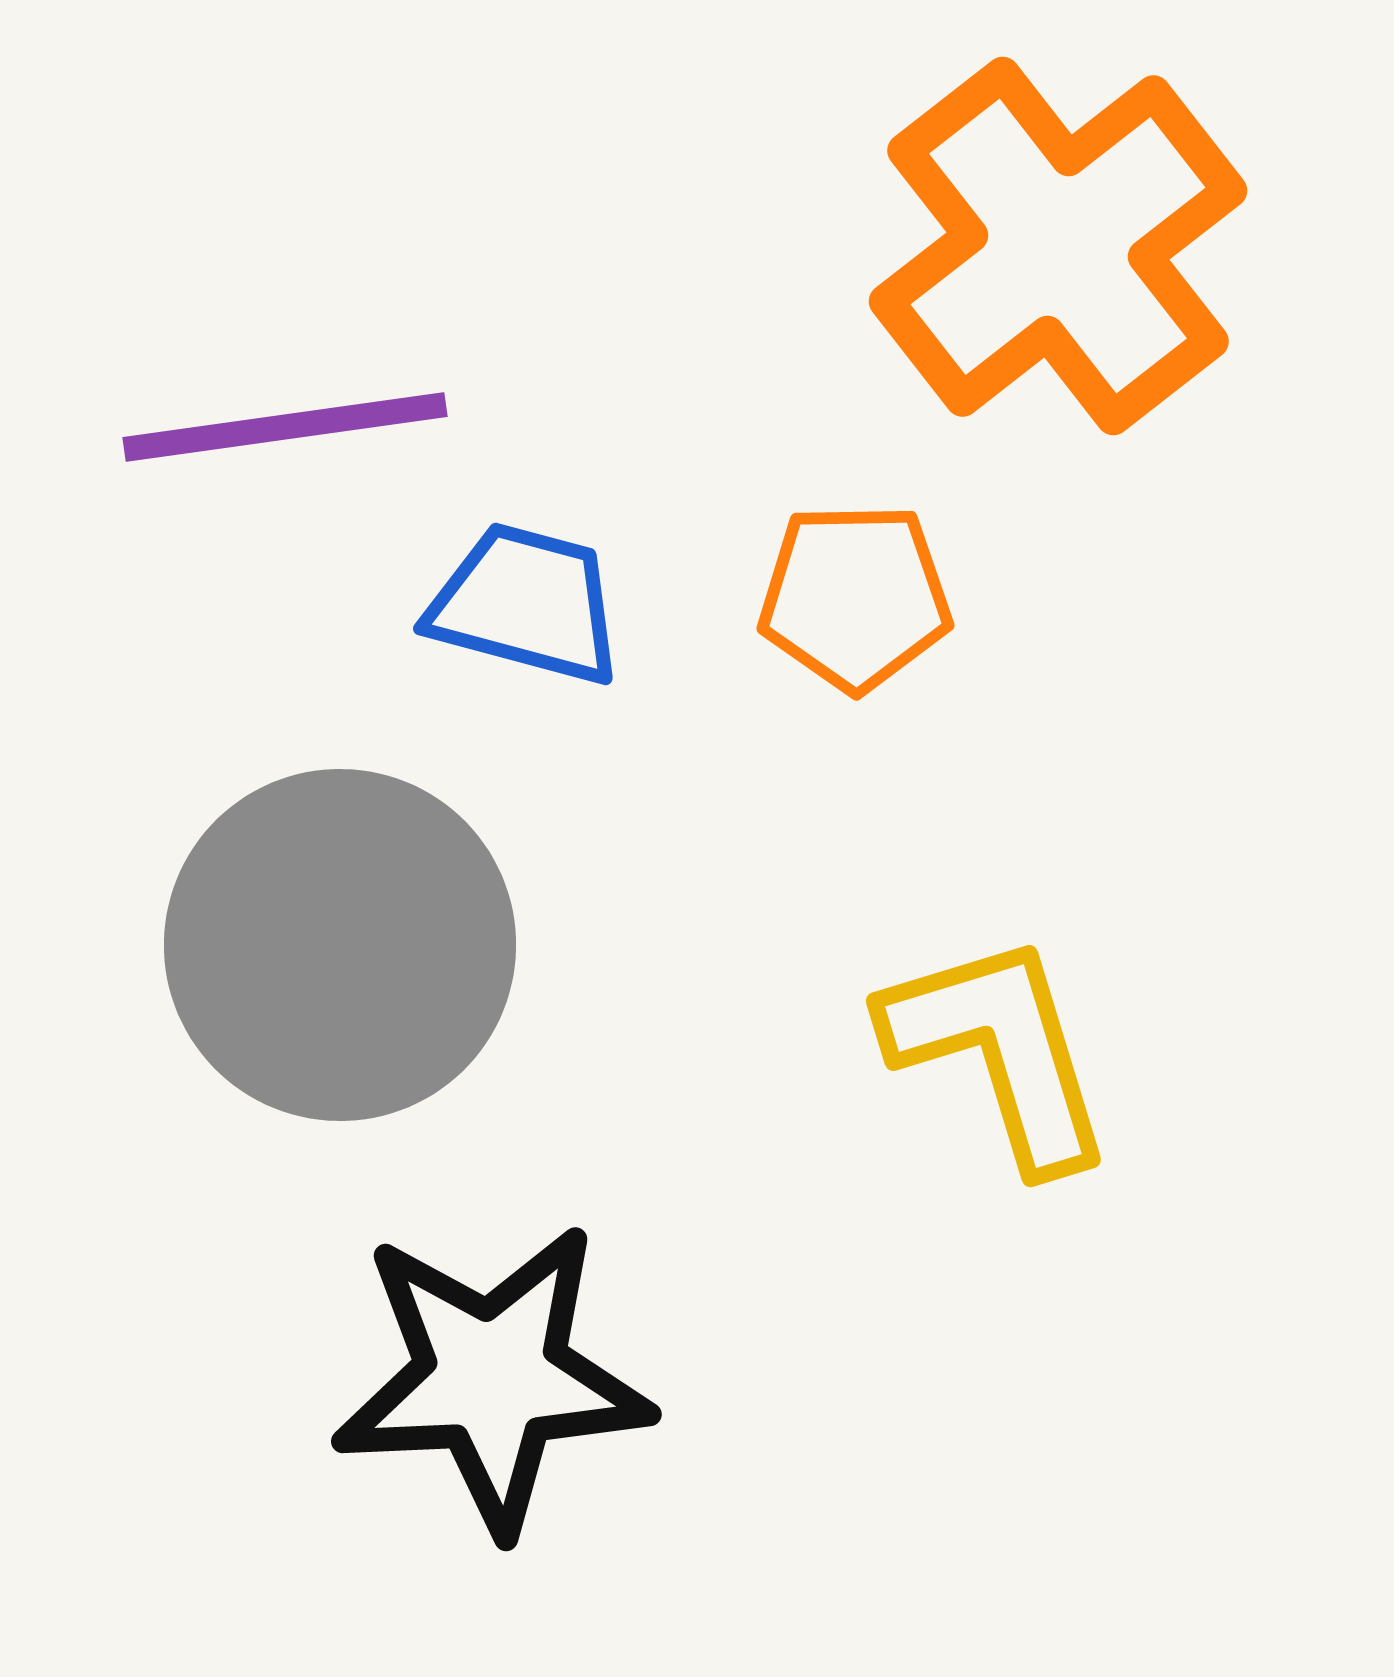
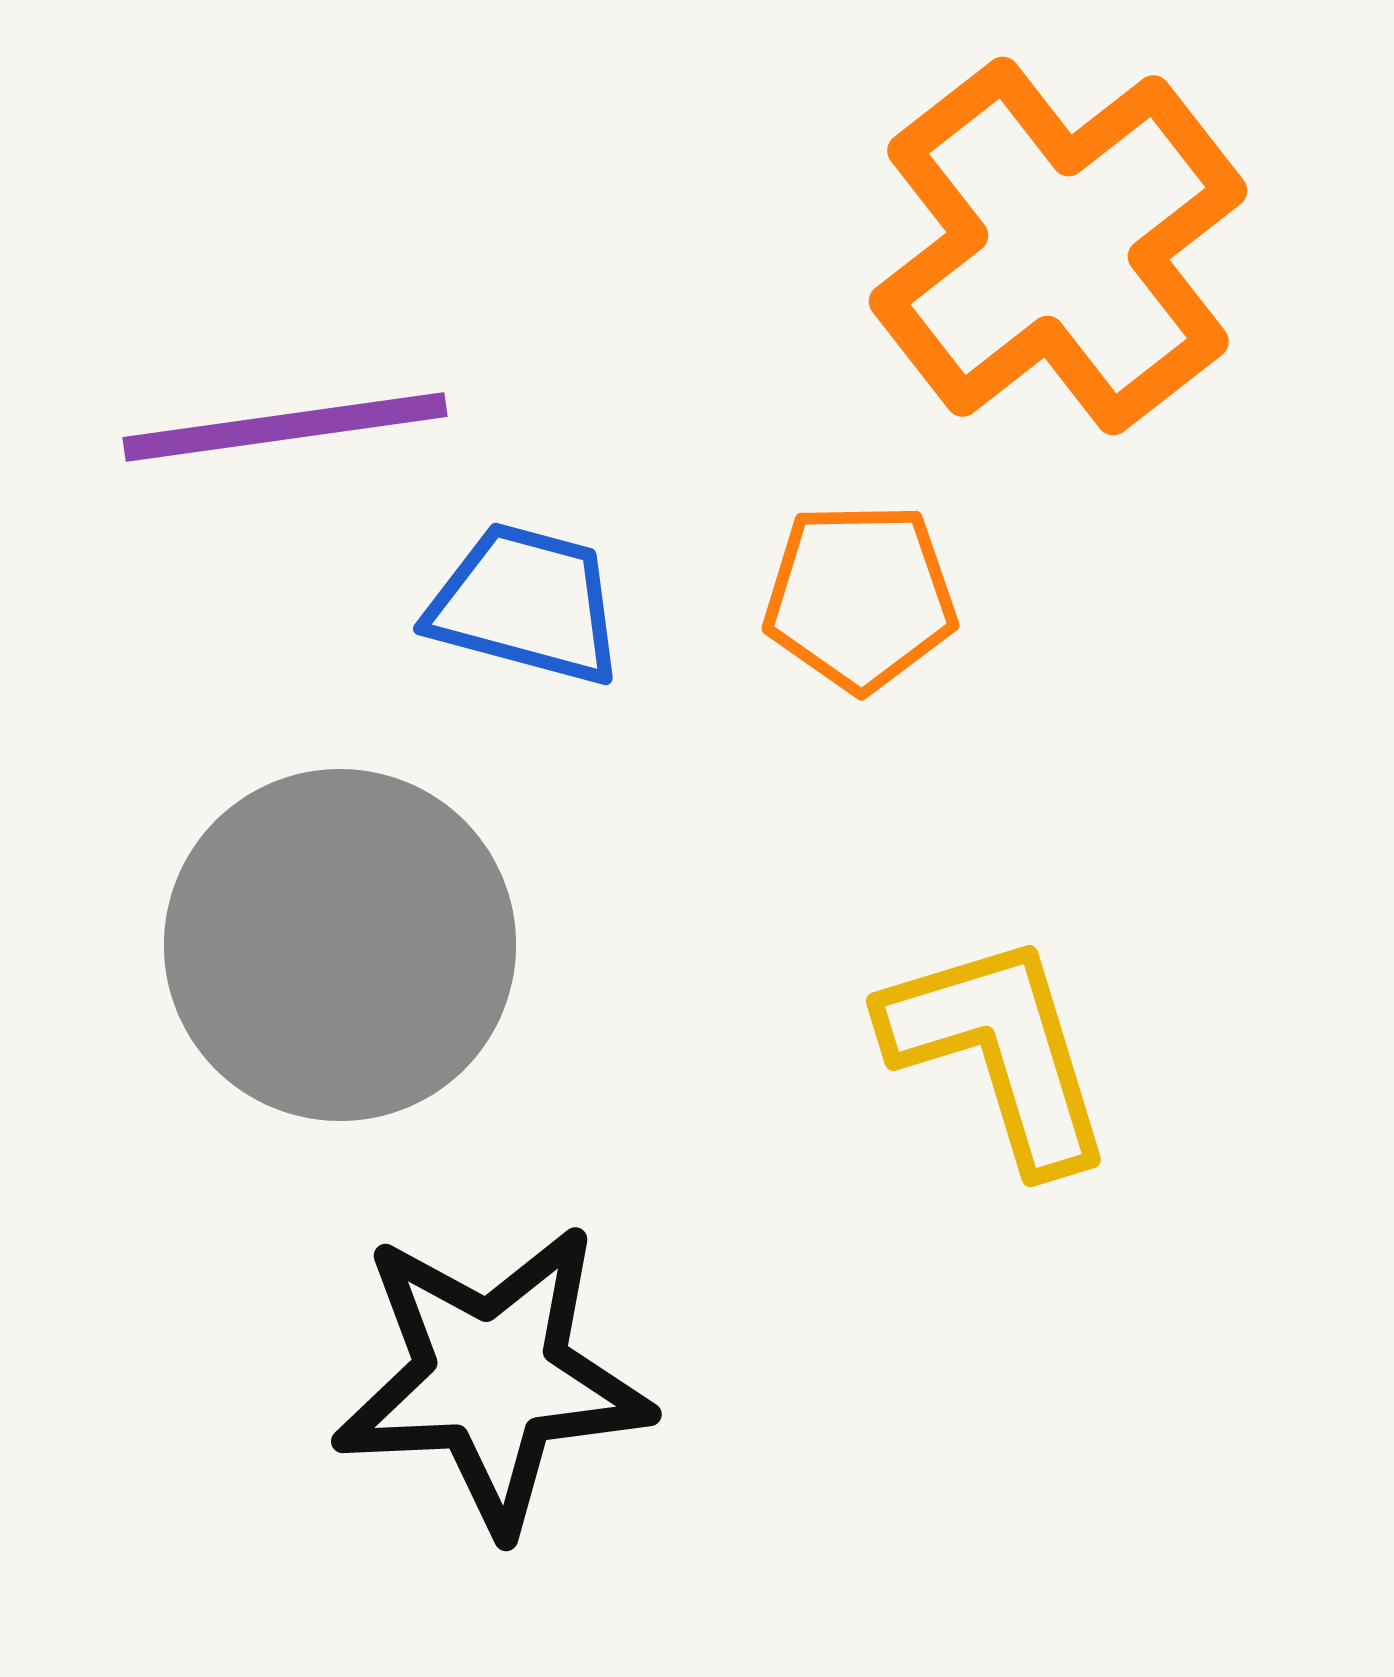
orange pentagon: moved 5 px right
